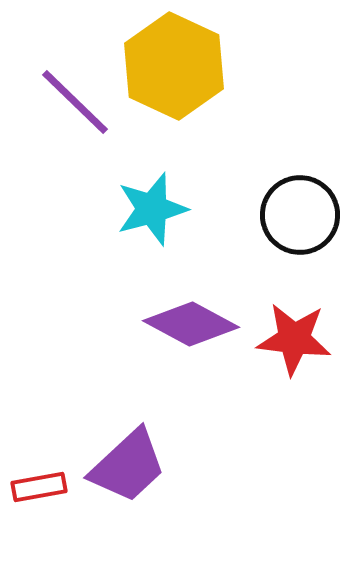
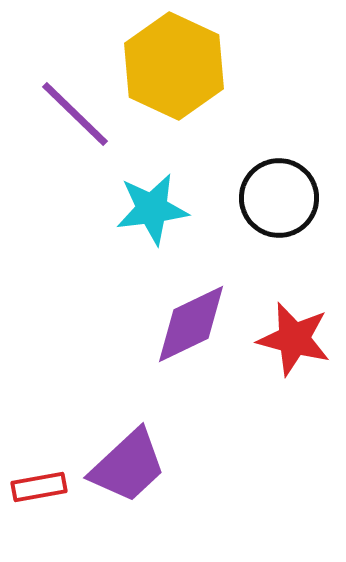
purple line: moved 12 px down
cyan star: rotated 8 degrees clockwise
black circle: moved 21 px left, 17 px up
purple diamond: rotated 54 degrees counterclockwise
red star: rotated 8 degrees clockwise
